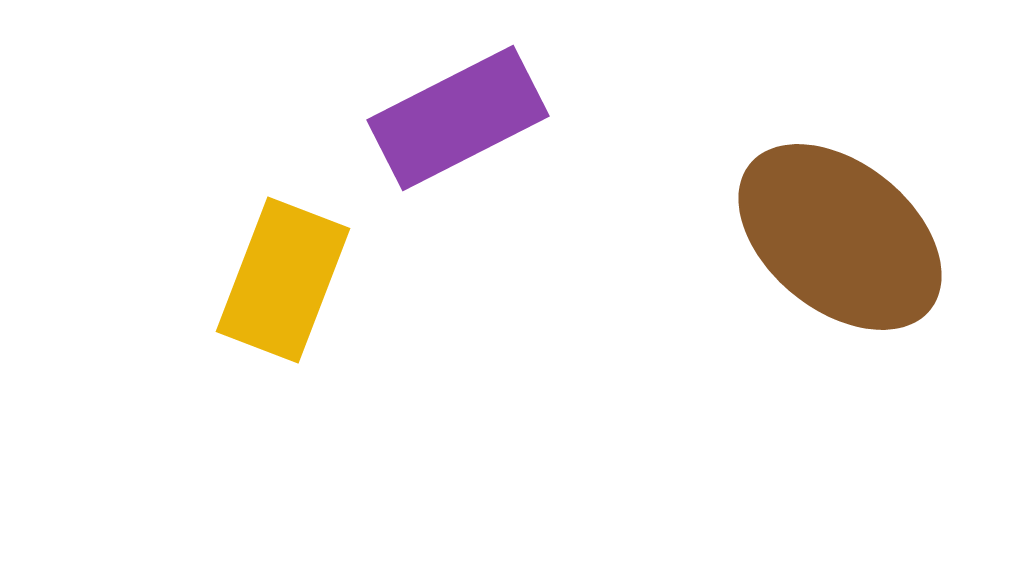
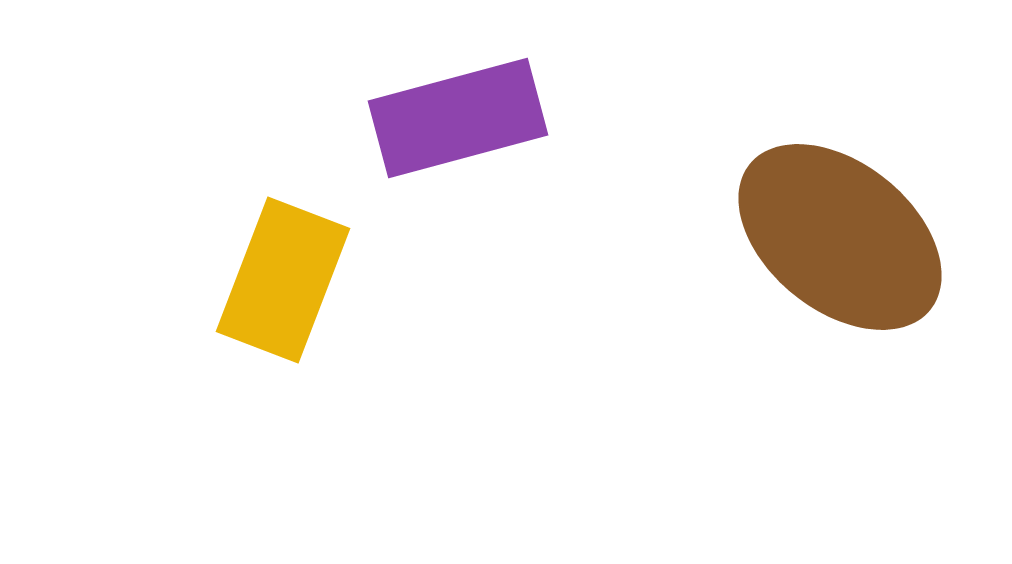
purple rectangle: rotated 12 degrees clockwise
